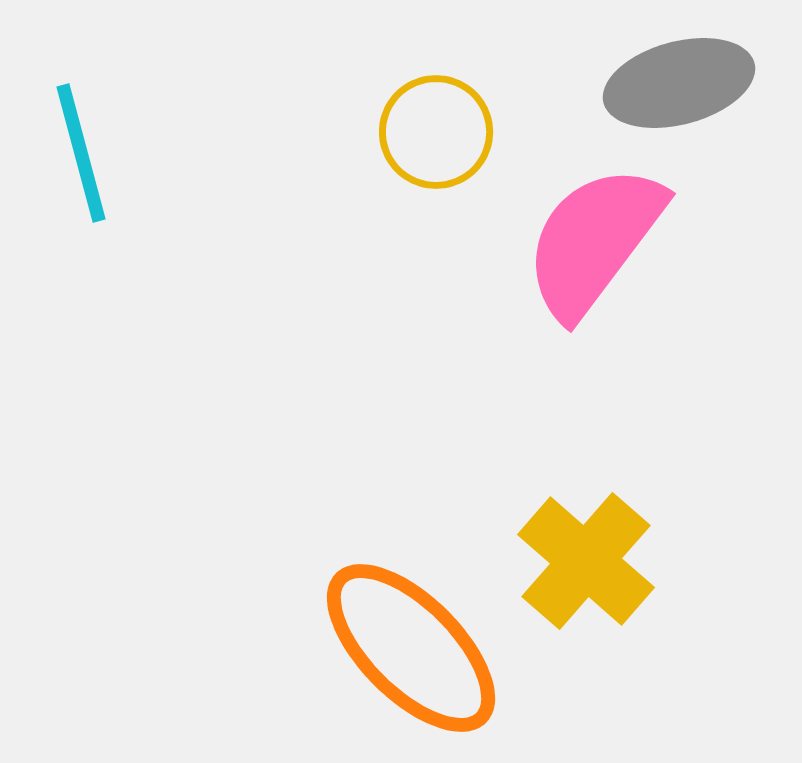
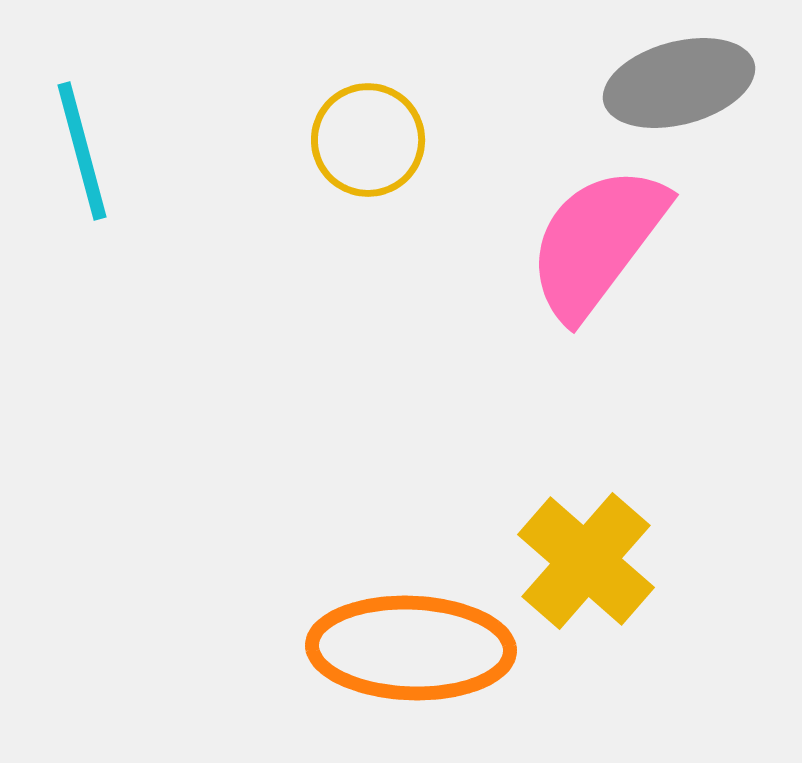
yellow circle: moved 68 px left, 8 px down
cyan line: moved 1 px right, 2 px up
pink semicircle: moved 3 px right, 1 px down
orange ellipse: rotated 43 degrees counterclockwise
